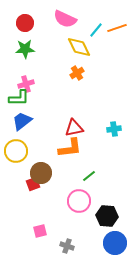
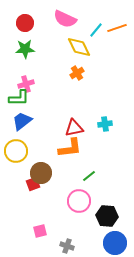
cyan cross: moved 9 px left, 5 px up
